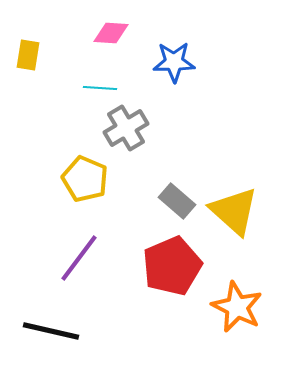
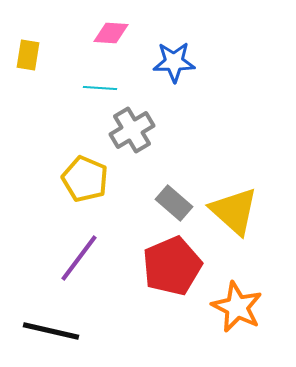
gray cross: moved 6 px right, 2 px down
gray rectangle: moved 3 px left, 2 px down
